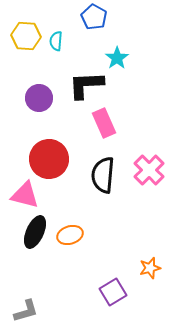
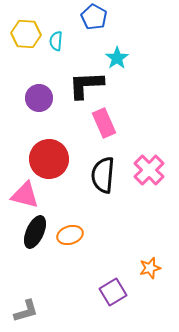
yellow hexagon: moved 2 px up
